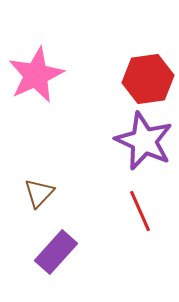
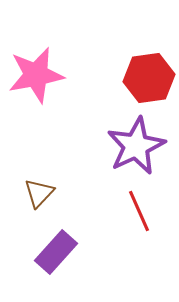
pink star: rotated 14 degrees clockwise
red hexagon: moved 1 px right, 1 px up
purple star: moved 8 px left, 5 px down; rotated 22 degrees clockwise
red line: moved 1 px left
